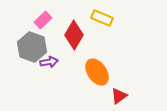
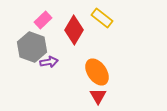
yellow rectangle: rotated 15 degrees clockwise
red diamond: moved 5 px up
red triangle: moved 21 px left; rotated 24 degrees counterclockwise
